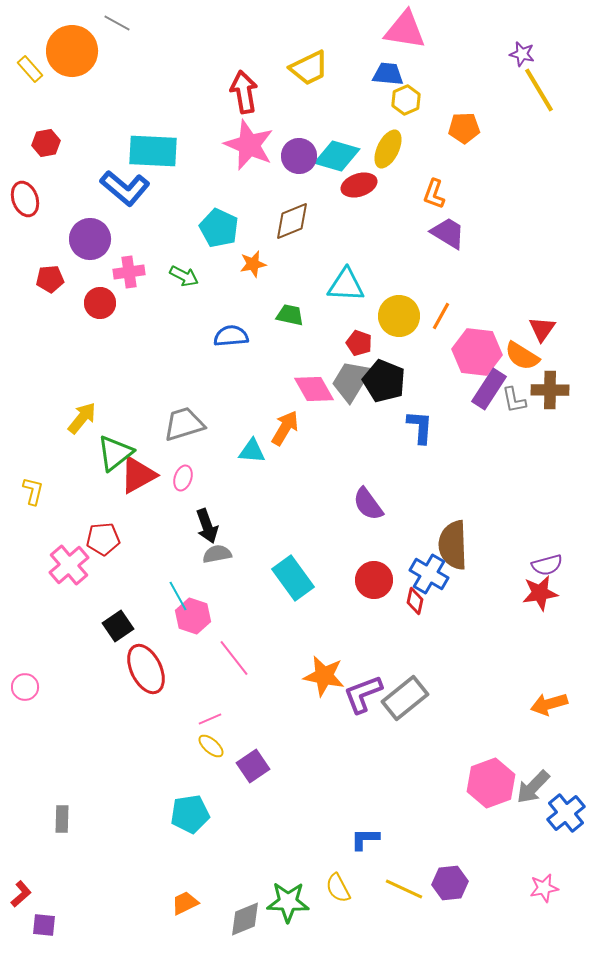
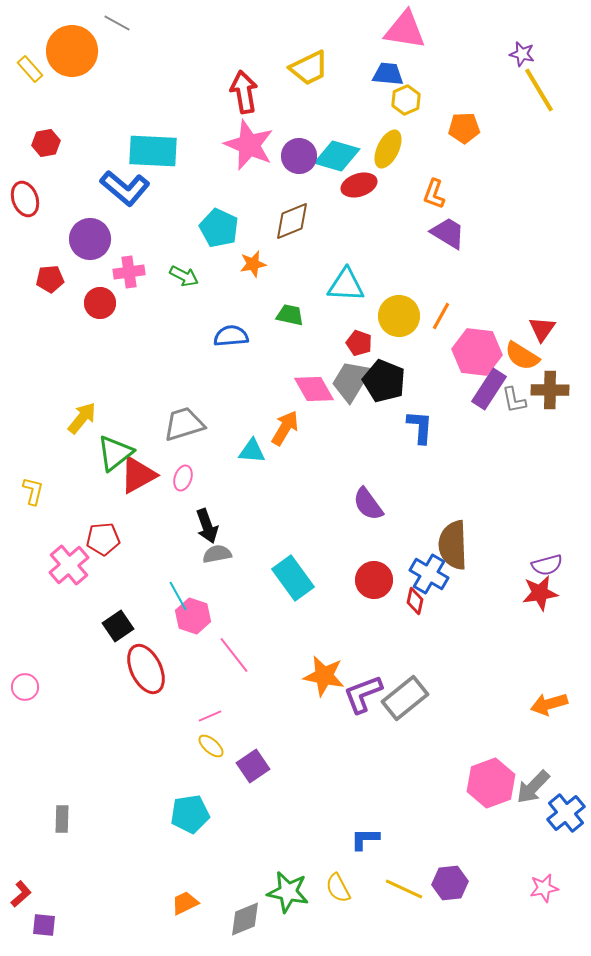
pink line at (234, 658): moved 3 px up
pink line at (210, 719): moved 3 px up
green star at (288, 902): moved 10 px up; rotated 9 degrees clockwise
